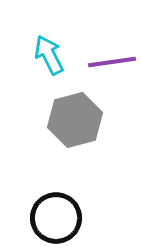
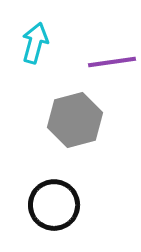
cyan arrow: moved 14 px left, 12 px up; rotated 42 degrees clockwise
black circle: moved 2 px left, 13 px up
